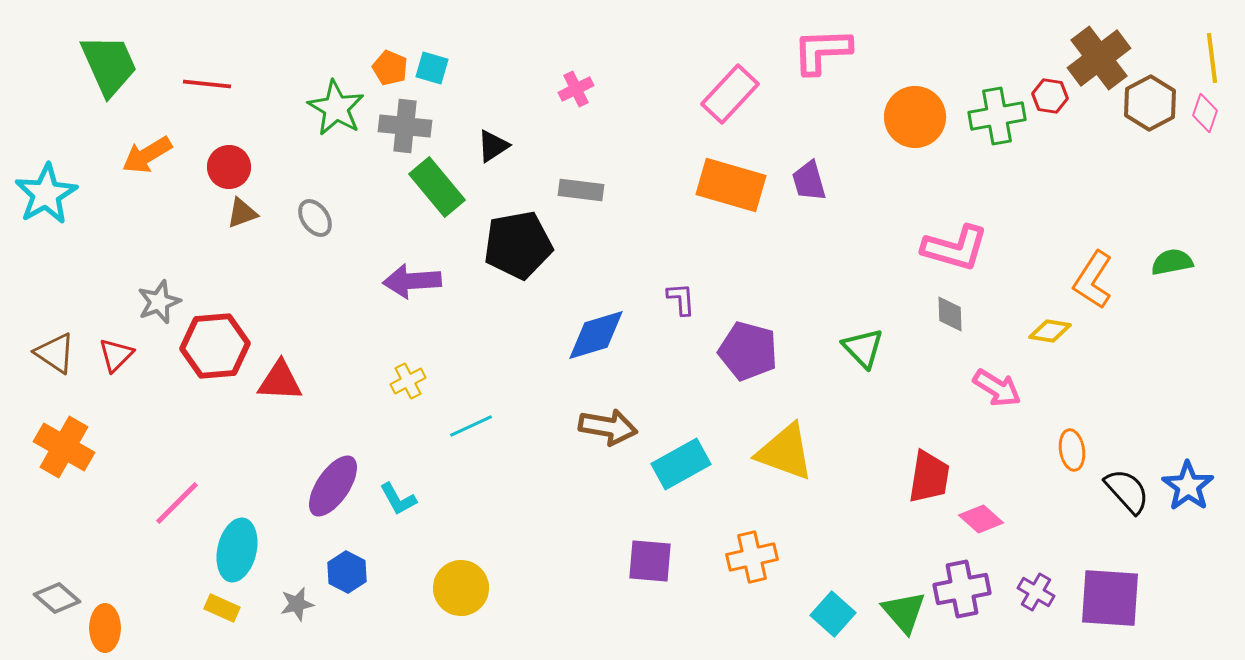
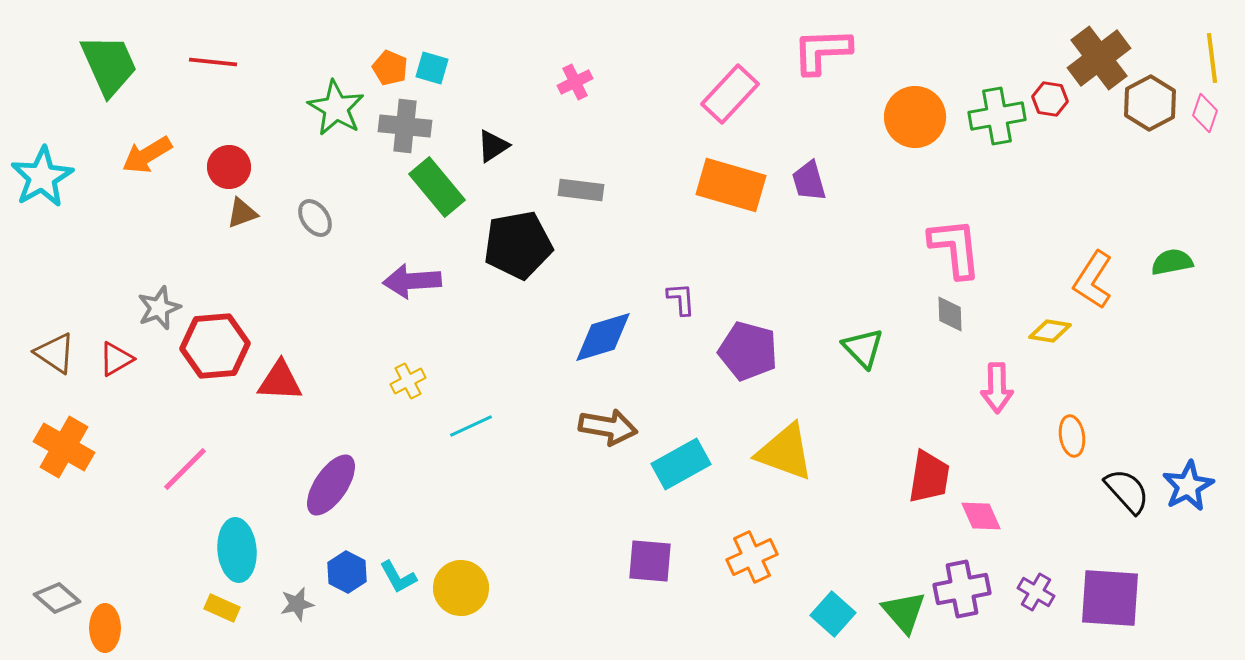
red line at (207, 84): moved 6 px right, 22 px up
pink cross at (576, 89): moved 1 px left, 7 px up
red hexagon at (1050, 96): moved 3 px down
cyan star at (46, 194): moved 4 px left, 17 px up
pink L-shape at (955, 248): rotated 112 degrees counterclockwise
gray star at (159, 302): moved 6 px down
blue diamond at (596, 335): moved 7 px right, 2 px down
red triangle at (116, 355): moved 4 px down; rotated 15 degrees clockwise
pink arrow at (997, 388): rotated 57 degrees clockwise
orange ellipse at (1072, 450): moved 14 px up
purple ellipse at (333, 486): moved 2 px left, 1 px up
blue star at (1188, 486): rotated 9 degrees clockwise
cyan L-shape at (398, 499): moved 78 px down
pink line at (177, 503): moved 8 px right, 34 px up
pink diamond at (981, 519): moved 3 px up; rotated 24 degrees clockwise
cyan ellipse at (237, 550): rotated 18 degrees counterclockwise
orange cross at (752, 557): rotated 12 degrees counterclockwise
